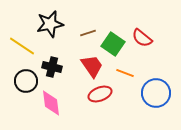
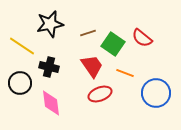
black cross: moved 3 px left
black circle: moved 6 px left, 2 px down
